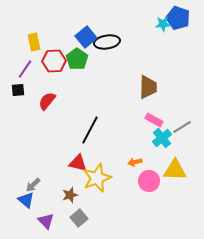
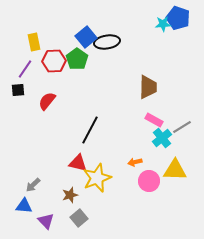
blue triangle: moved 2 px left, 6 px down; rotated 36 degrees counterclockwise
